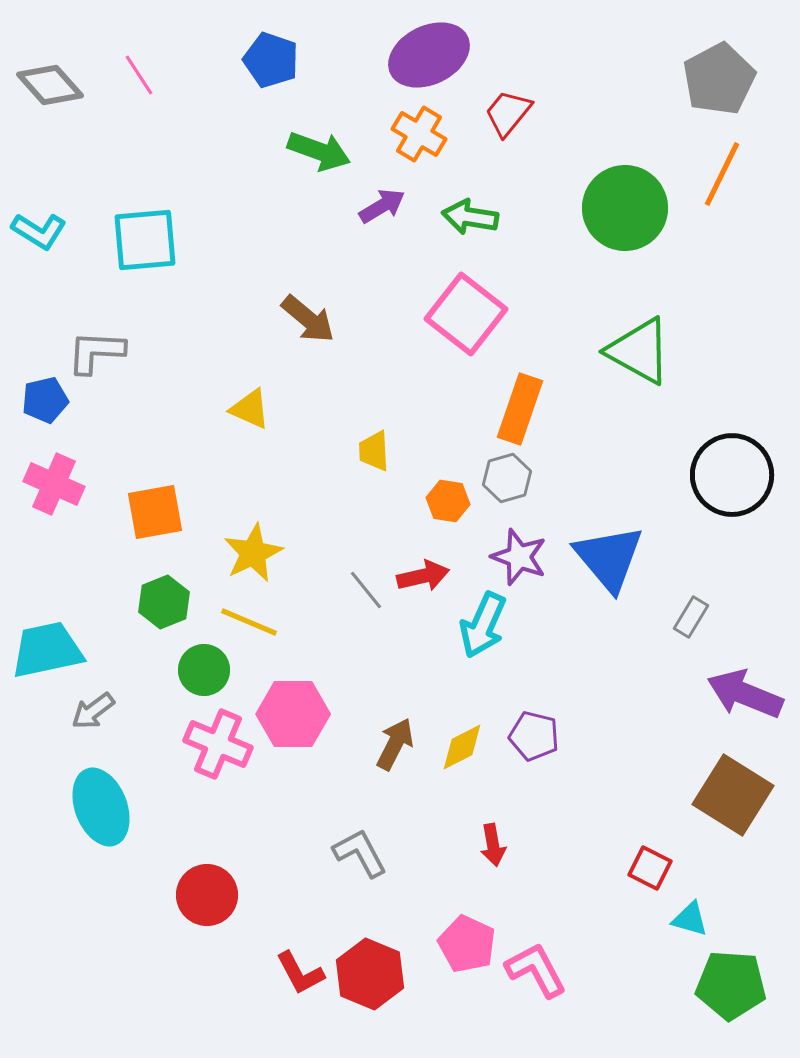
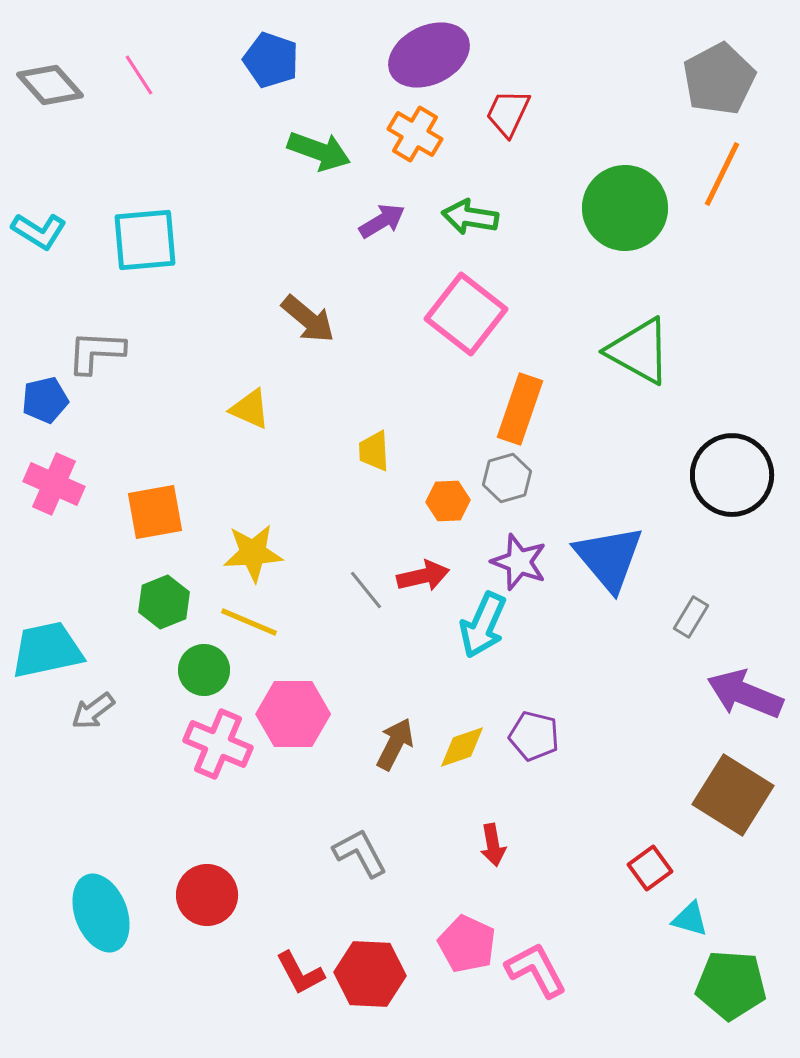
red trapezoid at (508, 113): rotated 14 degrees counterclockwise
orange cross at (419, 134): moved 4 px left
purple arrow at (382, 206): moved 15 px down
orange hexagon at (448, 501): rotated 12 degrees counterclockwise
yellow star at (253, 553): rotated 22 degrees clockwise
purple star at (519, 557): moved 5 px down
yellow diamond at (462, 747): rotated 8 degrees clockwise
cyan ellipse at (101, 807): moved 106 px down
red square at (650, 868): rotated 27 degrees clockwise
red hexagon at (370, 974): rotated 20 degrees counterclockwise
